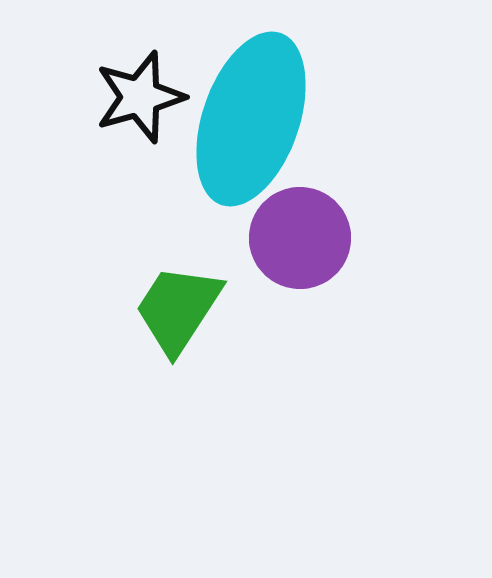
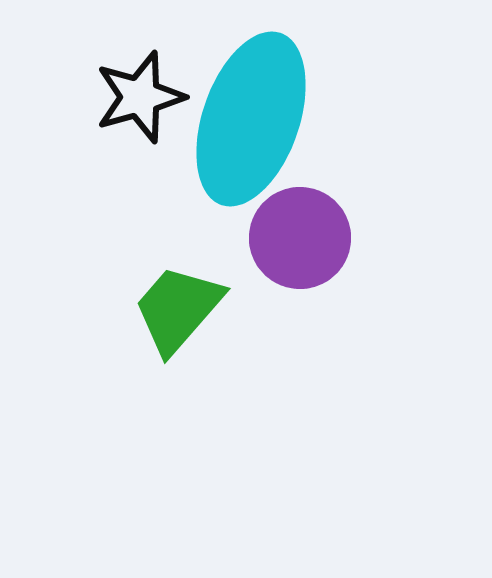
green trapezoid: rotated 8 degrees clockwise
